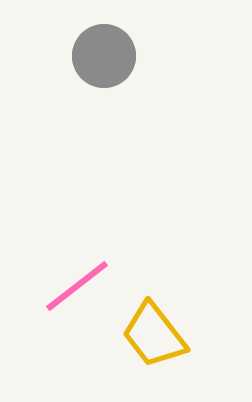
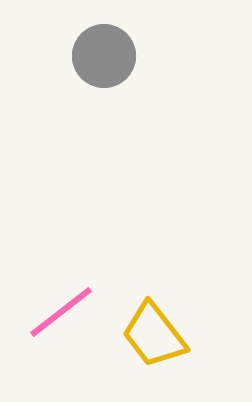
pink line: moved 16 px left, 26 px down
